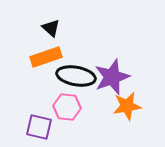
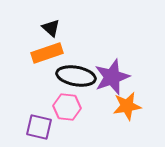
orange rectangle: moved 1 px right, 4 px up
